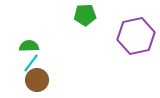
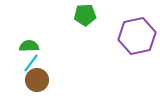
purple hexagon: moved 1 px right
